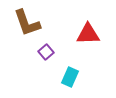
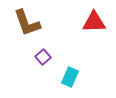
red triangle: moved 6 px right, 12 px up
purple square: moved 3 px left, 5 px down
